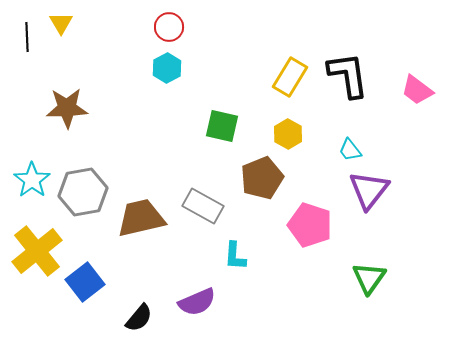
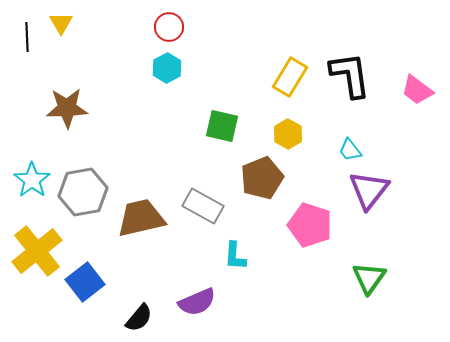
black L-shape: moved 2 px right
